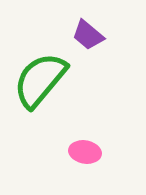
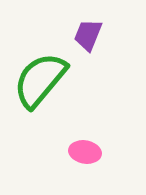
purple trapezoid: rotated 72 degrees clockwise
